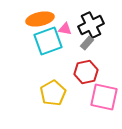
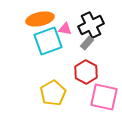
red hexagon: rotated 20 degrees counterclockwise
